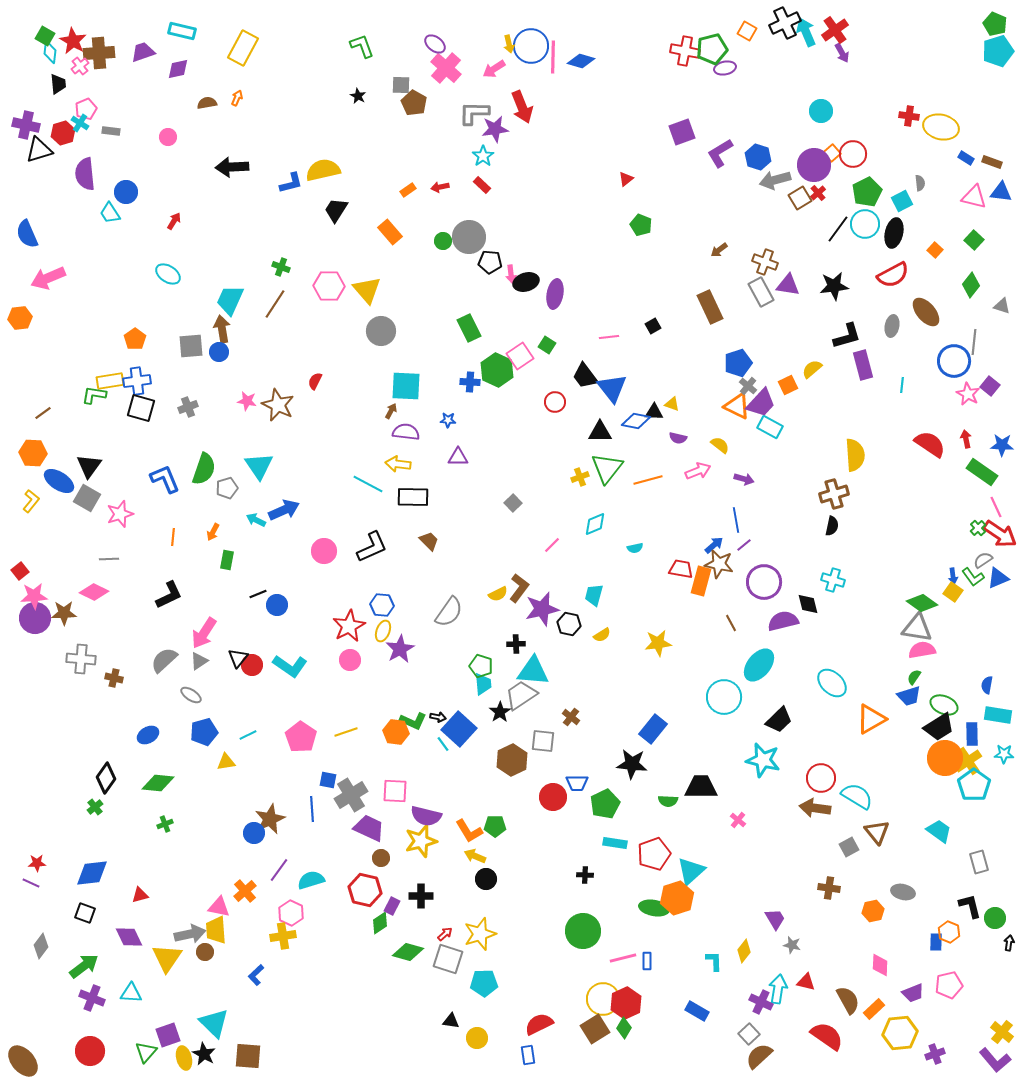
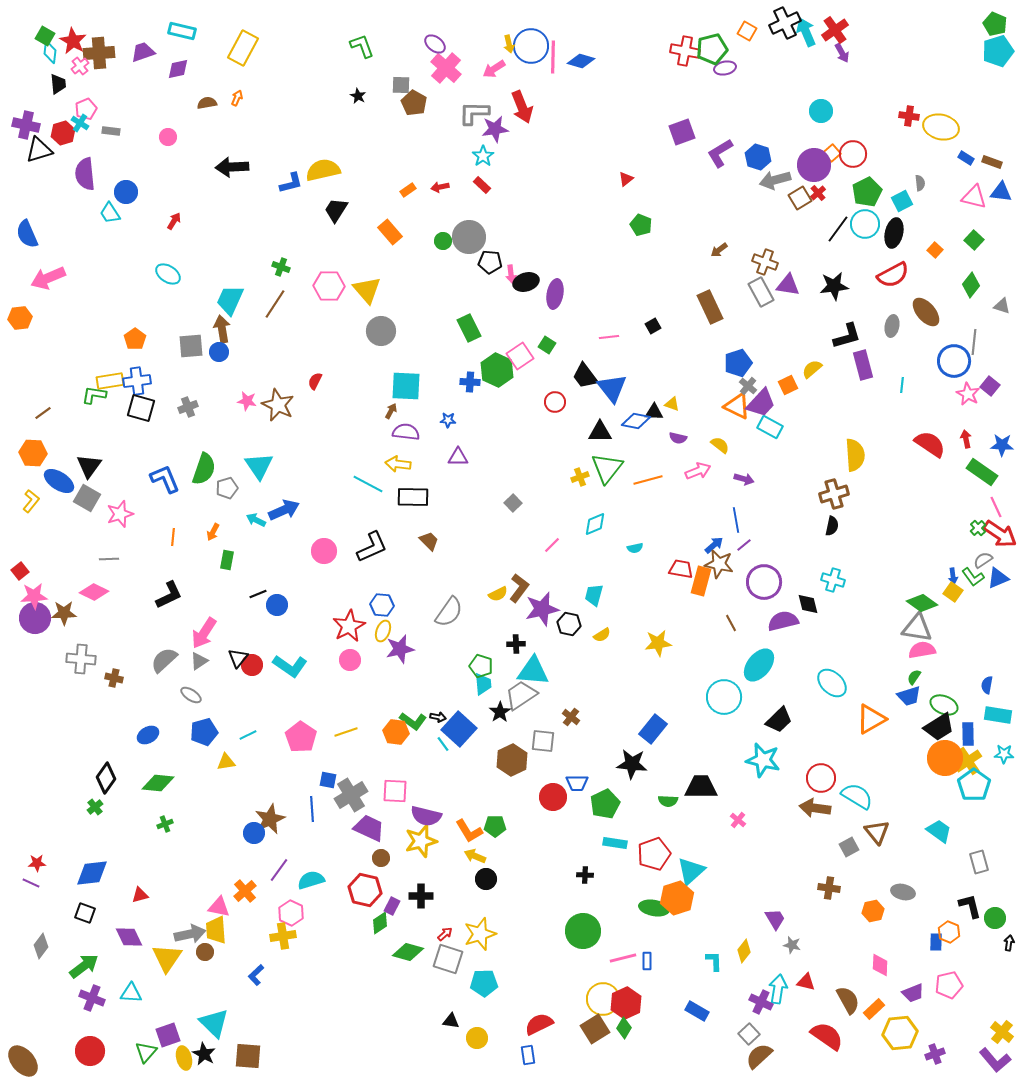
purple star at (400, 649): rotated 16 degrees clockwise
green L-shape at (413, 721): rotated 12 degrees clockwise
blue rectangle at (972, 734): moved 4 px left
